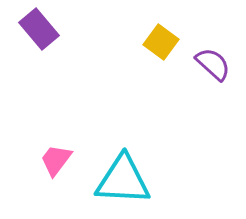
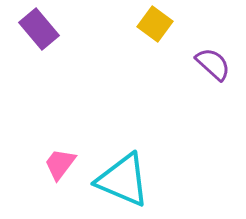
yellow square: moved 6 px left, 18 px up
pink trapezoid: moved 4 px right, 4 px down
cyan triangle: rotated 20 degrees clockwise
